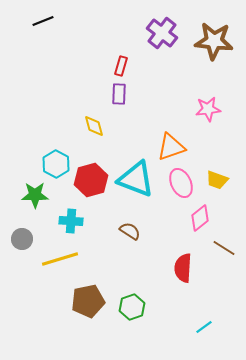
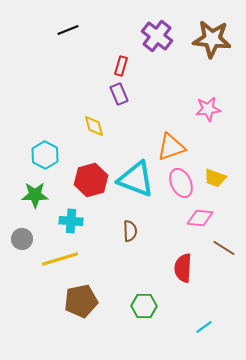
black line: moved 25 px right, 9 px down
purple cross: moved 5 px left, 3 px down
brown star: moved 2 px left, 2 px up
purple rectangle: rotated 25 degrees counterclockwise
cyan hexagon: moved 11 px left, 9 px up
yellow trapezoid: moved 2 px left, 2 px up
pink diamond: rotated 44 degrees clockwise
brown semicircle: rotated 55 degrees clockwise
brown pentagon: moved 7 px left
green hexagon: moved 12 px right, 1 px up; rotated 20 degrees clockwise
